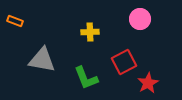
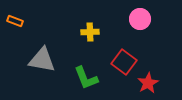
red square: rotated 25 degrees counterclockwise
